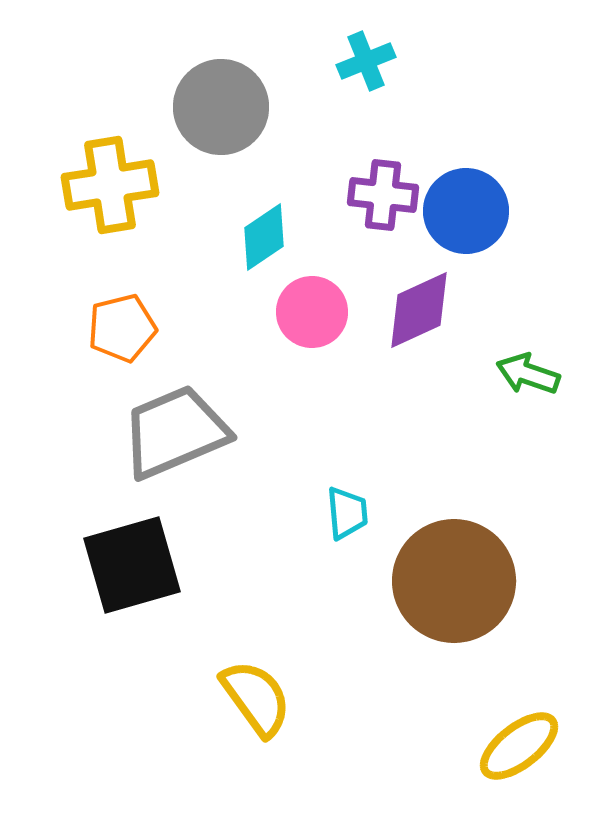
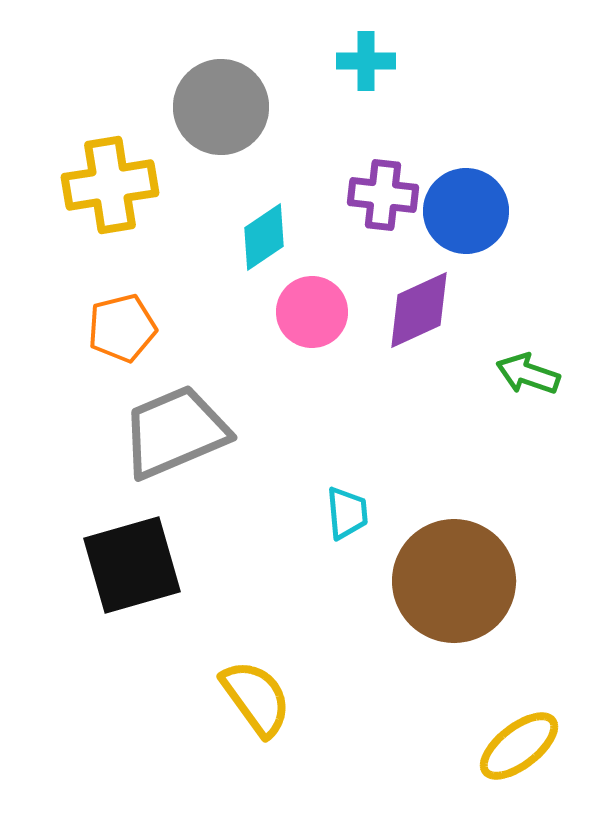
cyan cross: rotated 22 degrees clockwise
